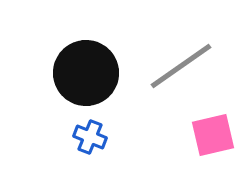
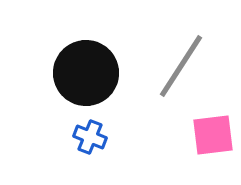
gray line: rotated 22 degrees counterclockwise
pink square: rotated 6 degrees clockwise
